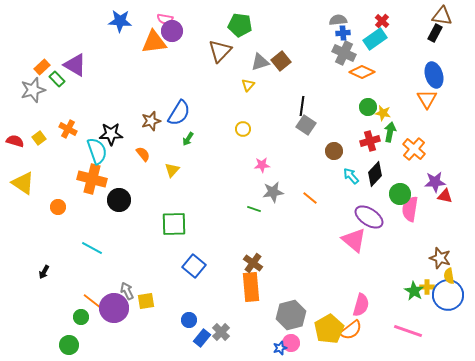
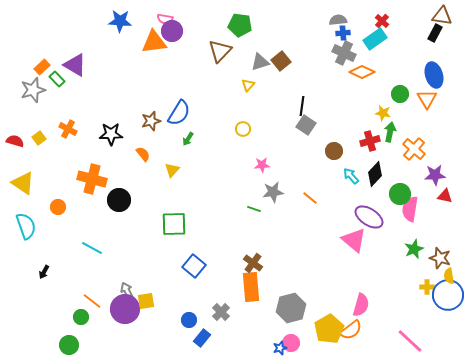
green circle at (368, 107): moved 32 px right, 13 px up
cyan semicircle at (97, 151): moved 71 px left, 75 px down
purple star at (435, 182): moved 7 px up
green star at (414, 291): moved 42 px up; rotated 18 degrees clockwise
purple circle at (114, 308): moved 11 px right, 1 px down
gray hexagon at (291, 315): moved 7 px up
pink line at (408, 331): moved 2 px right, 10 px down; rotated 24 degrees clockwise
gray cross at (221, 332): moved 20 px up
